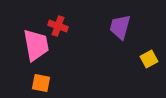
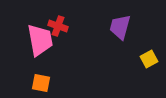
pink trapezoid: moved 4 px right, 5 px up
